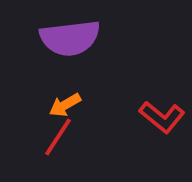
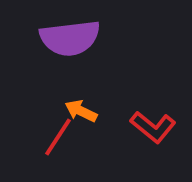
orange arrow: moved 16 px right, 6 px down; rotated 56 degrees clockwise
red L-shape: moved 9 px left, 10 px down
